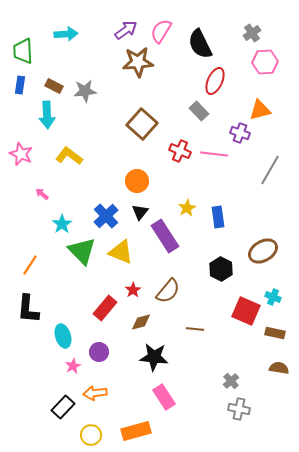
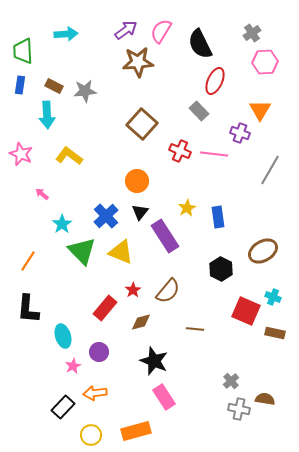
orange triangle at (260, 110): rotated 45 degrees counterclockwise
orange line at (30, 265): moved 2 px left, 4 px up
black star at (154, 357): moved 4 px down; rotated 16 degrees clockwise
brown semicircle at (279, 368): moved 14 px left, 31 px down
